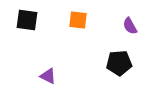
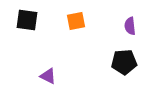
orange square: moved 2 px left, 1 px down; rotated 18 degrees counterclockwise
purple semicircle: rotated 24 degrees clockwise
black pentagon: moved 5 px right, 1 px up
